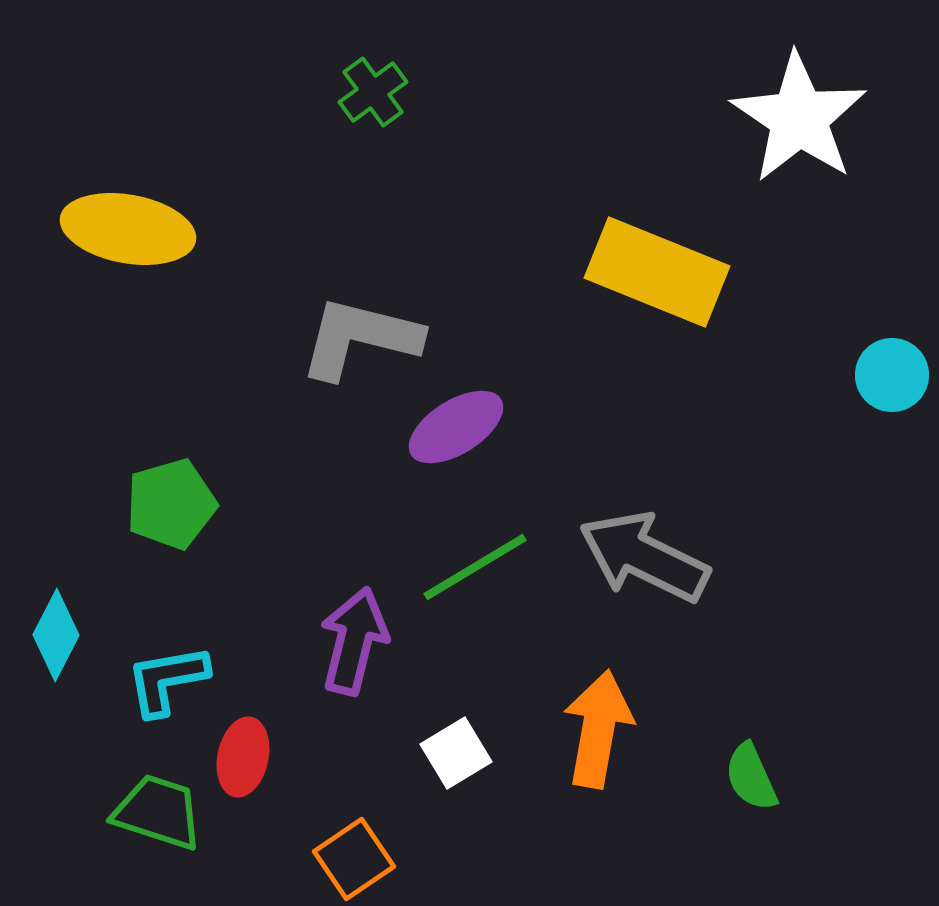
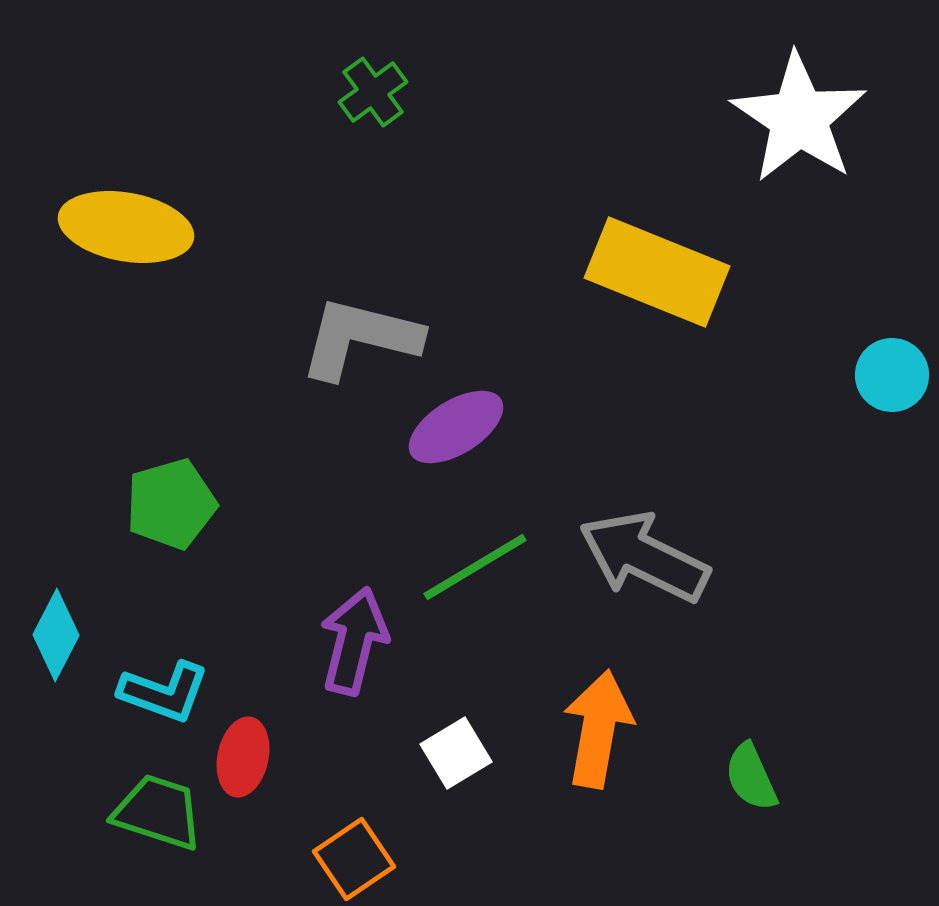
yellow ellipse: moved 2 px left, 2 px up
cyan L-shape: moved 3 px left, 12 px down; rotated 150 degrees counterclockwise
